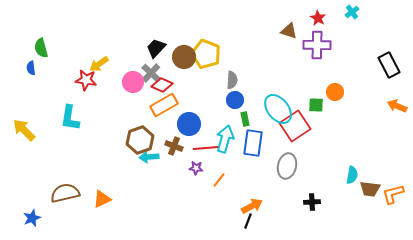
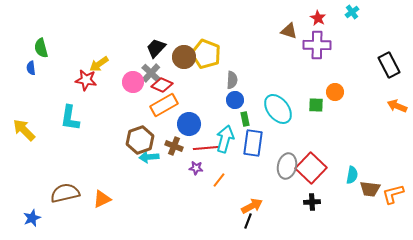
red square at (295, 126): moved 16 px right, 42 px down; rotated 12 degrees counterclockwise
